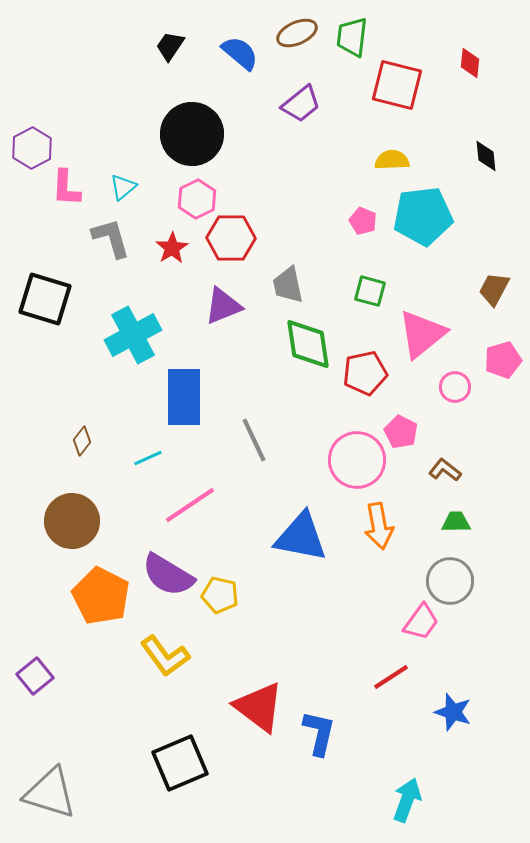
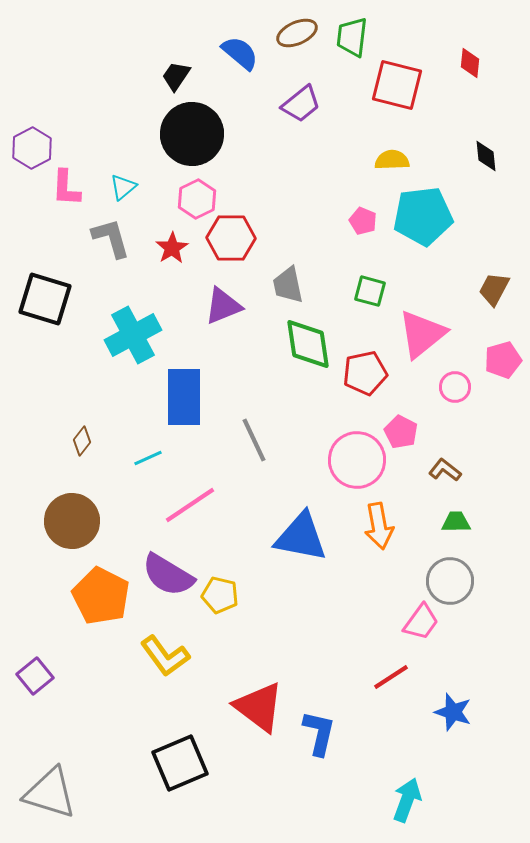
black trapezoid at (170, 46): moved 6 px right, 30 px down
